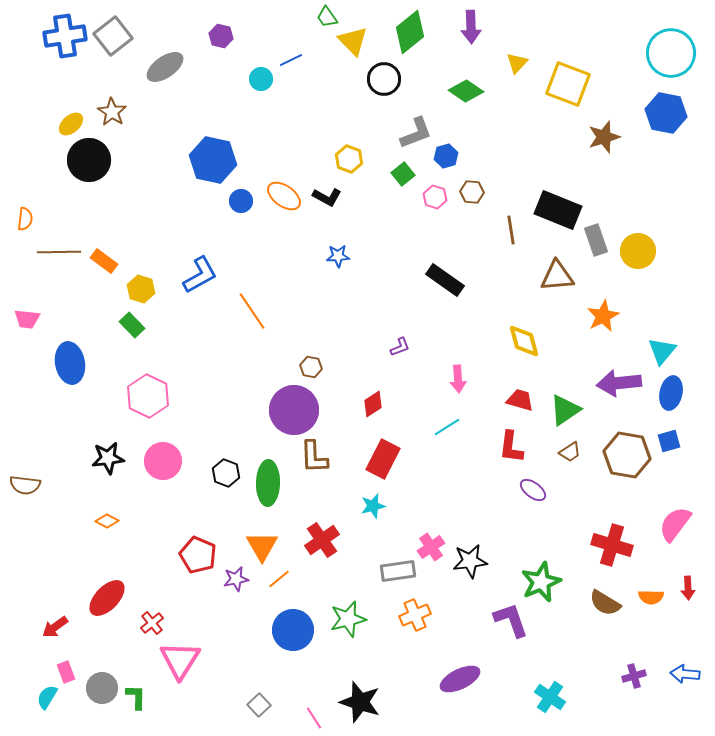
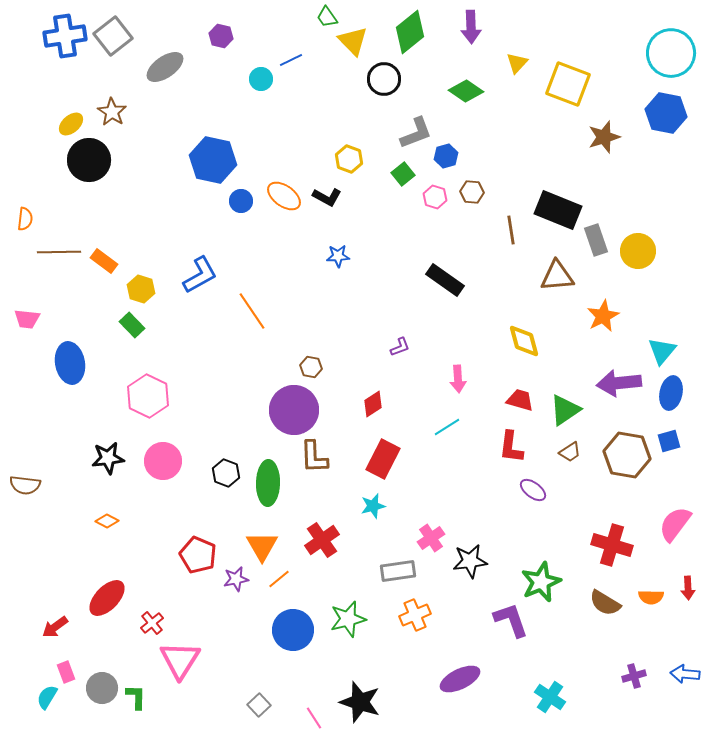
pink cross at (431, 547): moved 9 px up
